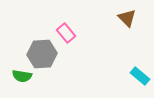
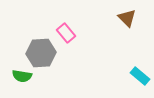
gray hexagon: moved 1 px left, 1 px up
